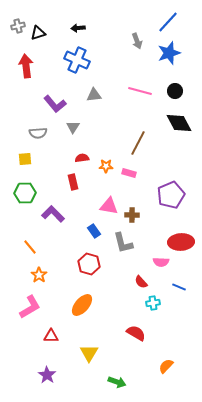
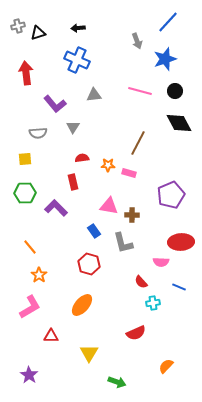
blue star at (169, 53): moved 4 px left, 6 px down
red arrow at (26, 66): moved 7 px down
orange star at (106, 166): moved 2 px right, 1 px up
purple L-shape at (53, 214): moved 3 px right, 6 px up
red semicircle at (136, 333): rotated 126 degrees clockwise
purple star at (47, 375): moved 18 px left
